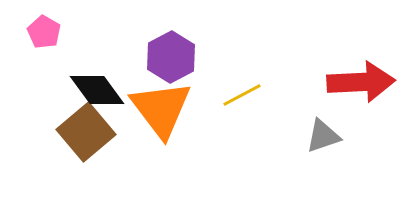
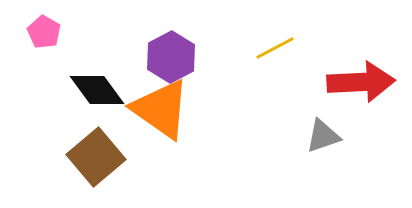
yellow line: moved 33 px right, 47 px up
orange triangle: rotated 18 degrees counterclockwise
brown square: moved 10 px right, 25 px down
